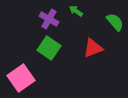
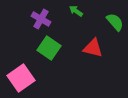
purple cross: moved 8 px left
red triangle: rotated 35 degrees clockwise
